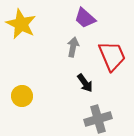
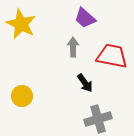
gray arrow: rotated 12 degrees counterclockwise
red trapezoid: rotated 56 degrees counterclockwise
